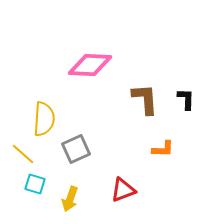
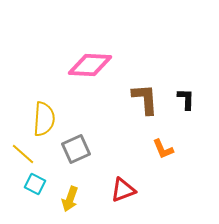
orange L-shape: rotated 65 degrees clockwise
cyan square: rotated 10 degrees clockwise
